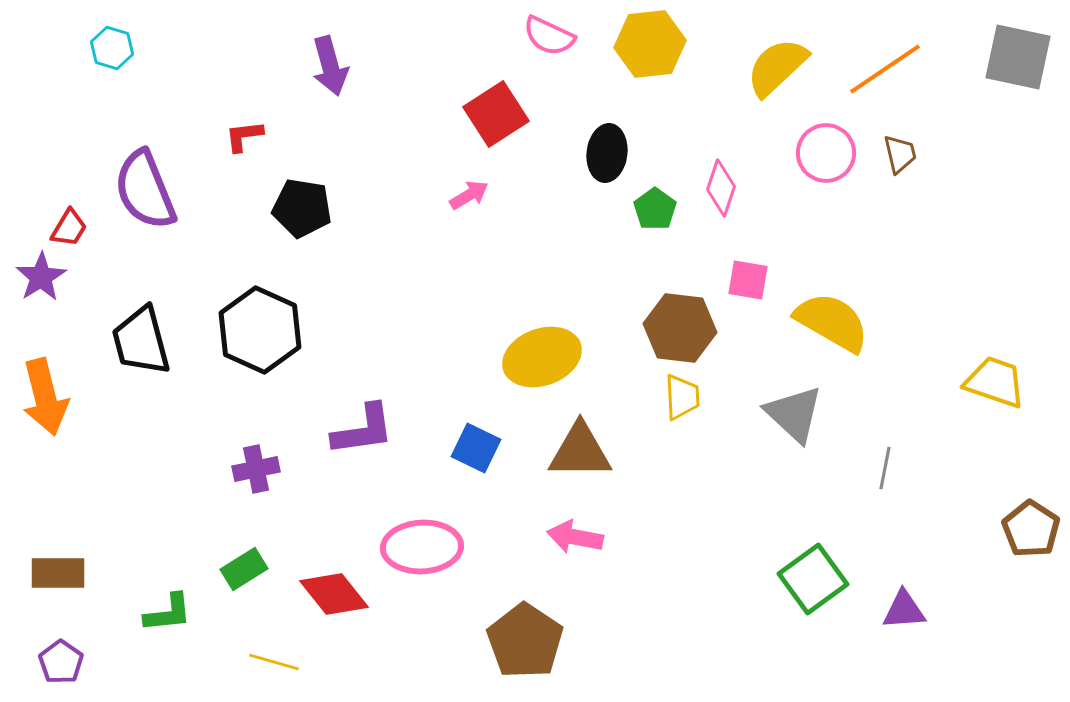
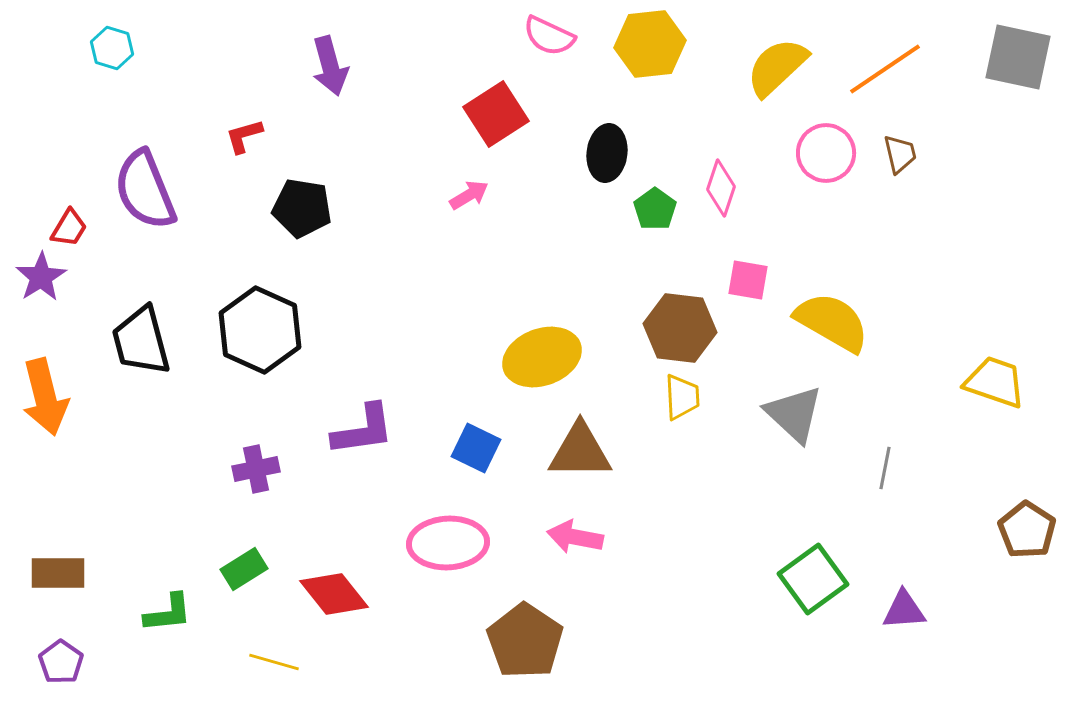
red L-shape at (244, 136): rotated 9 degrees counterclockwise
brown pentagon at (1031, 529): moved 4 px left, 1 px down
pink ellipse at (422, 547): moved 26 px right, 4 px up
